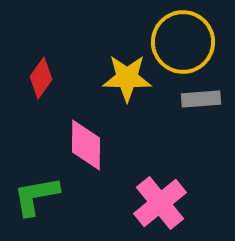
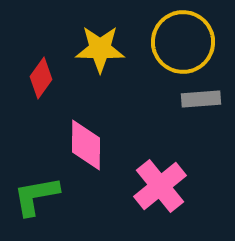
yellow star: moved 27 px left, 29 px up
pink cross: moved 17 px up
